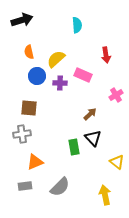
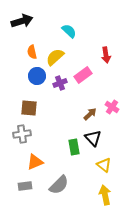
black arrow: moved 1 px down
cyan semicircle: moved 8 px left, 6 px down; rotated 42 degrees counterclockwise
orange semicircle: moved 3 px right
yellow semicircle: moved 1 px left, 2 px up
pink rectangle: rotated 60 degrees counterclockwise
purple cross: rotated 24 degrees counterclockwise
pink cross: moved 4 px left, 12 px down; rotated 24 degrees counterclockwise
yellow triangle: moved 13 px left, 3 px down
gray semicircle: moved 1 px left, 2 px up
